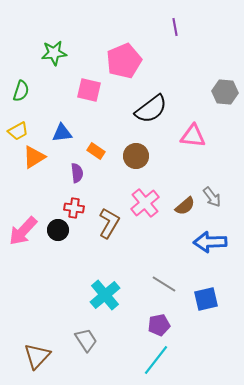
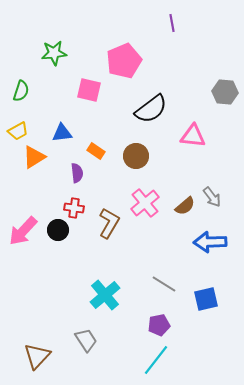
purple line: moved 3 px left, 4 px up
